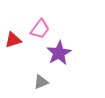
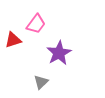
pink trapezoid: moved 4 px left, 5 px up
gray triangle: rotated 21 degrees counterclockwise
